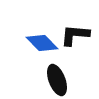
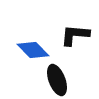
blue diamond: moved 9 px left, 7 px down
